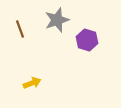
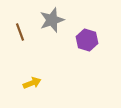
gray star: moved 5 px left
brown line: moved 3 px down
